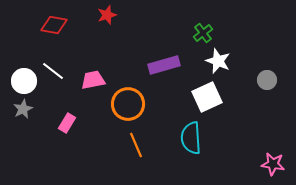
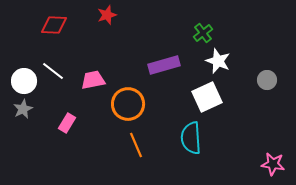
red diamond: rotated 8 degrees counterclockwise
